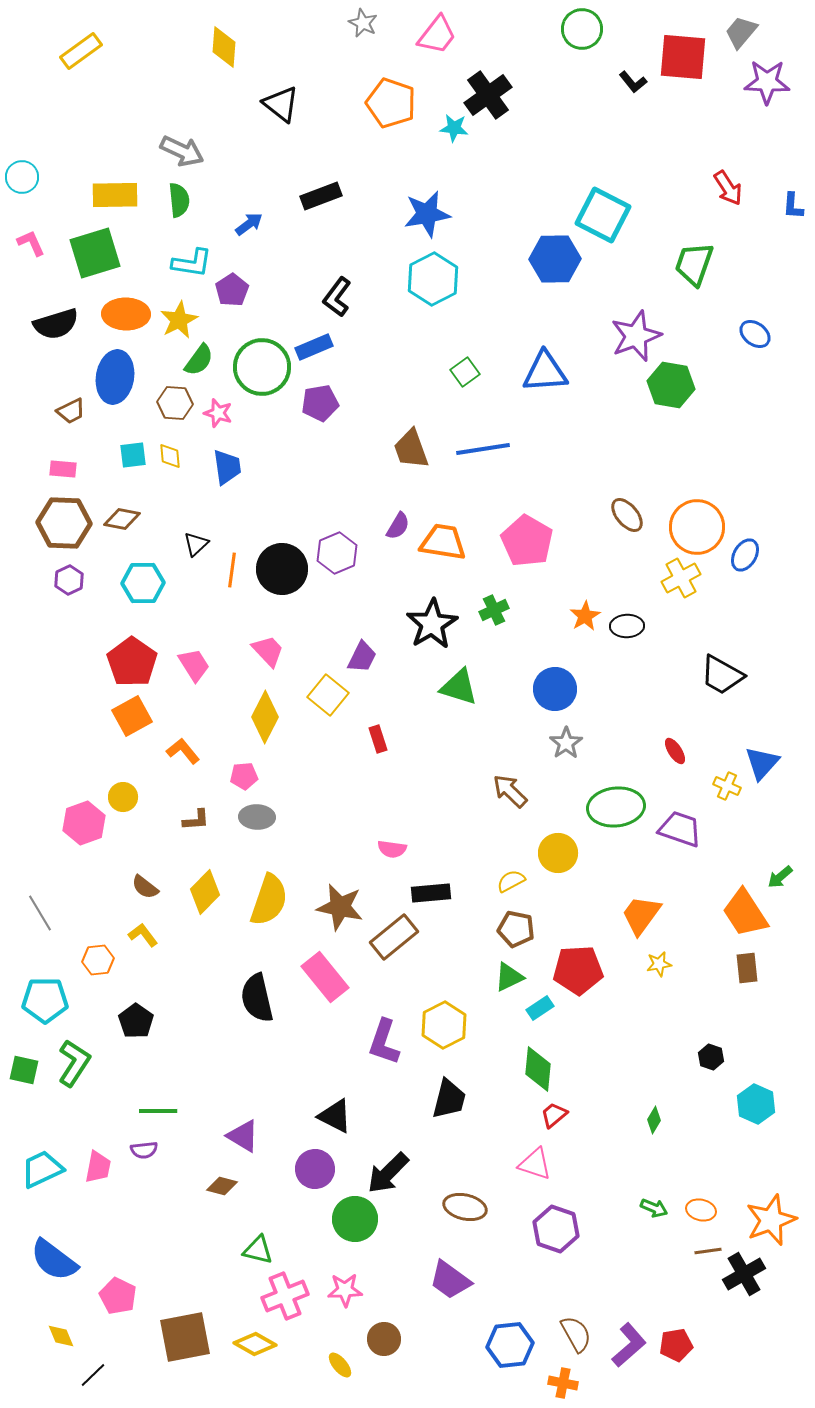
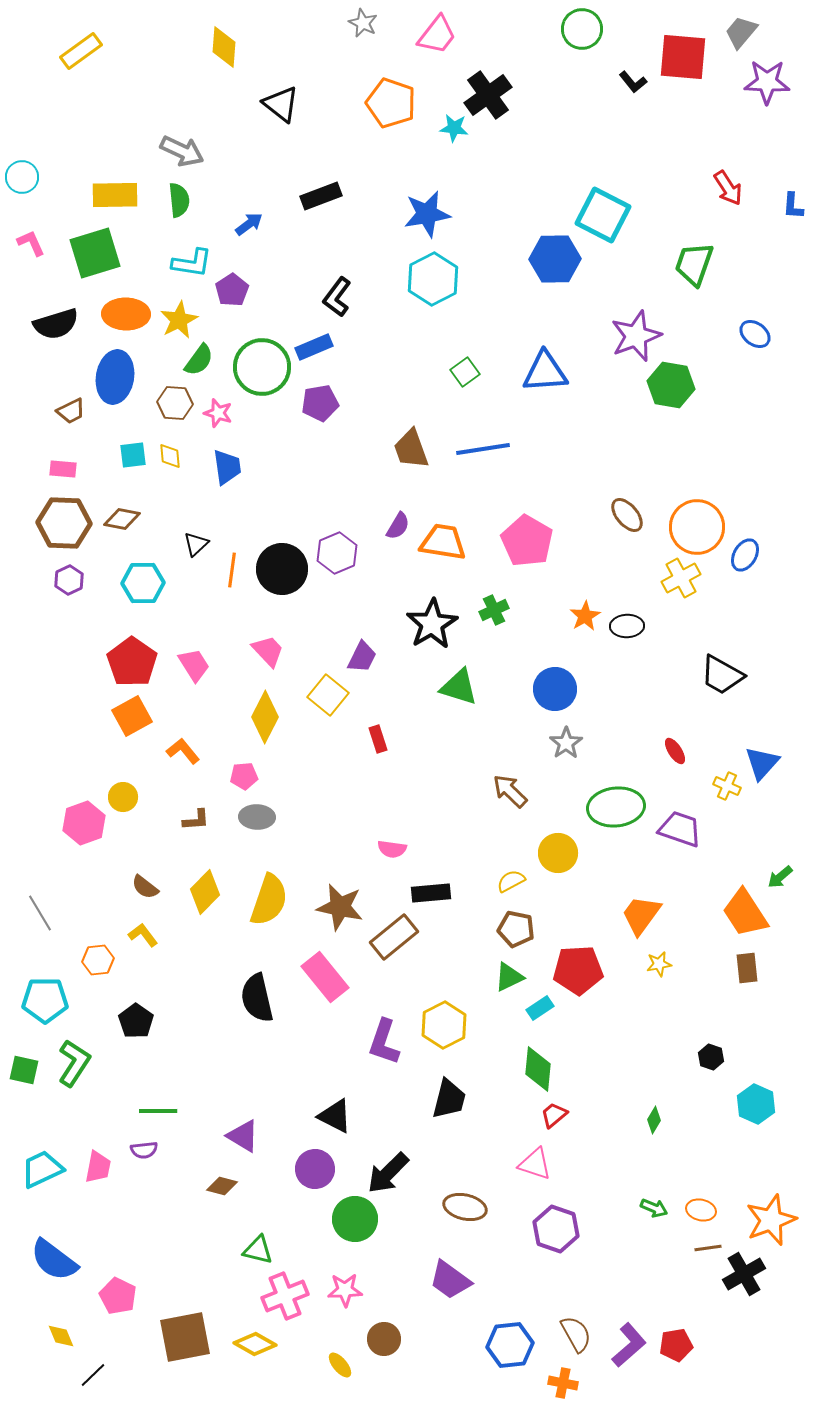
brown line at (708, 1251): moved 3 px up
